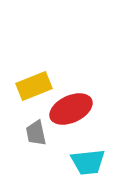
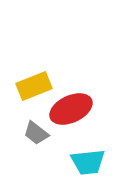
gray trapezoid: rotated 40 degrees counterclockwise
